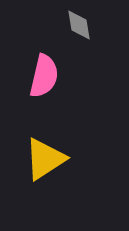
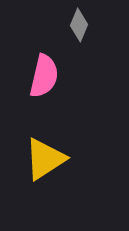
gray diamond: rotated 32 degrees clockwise
